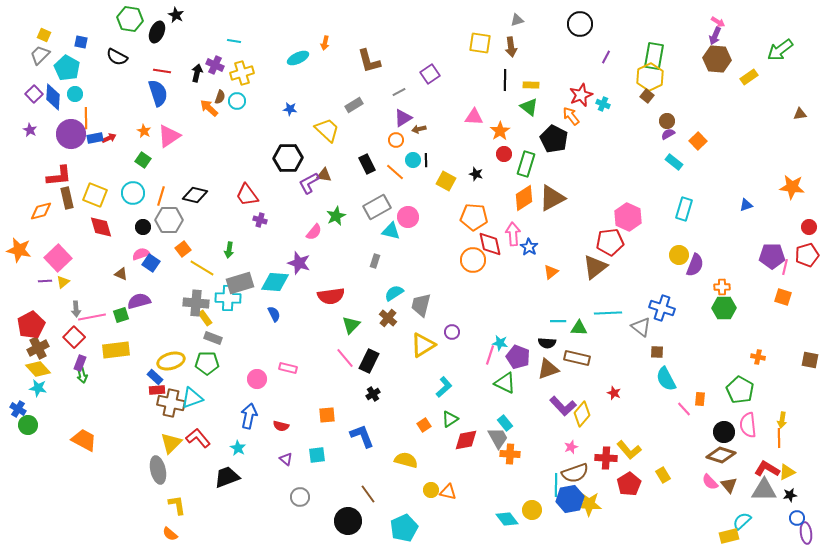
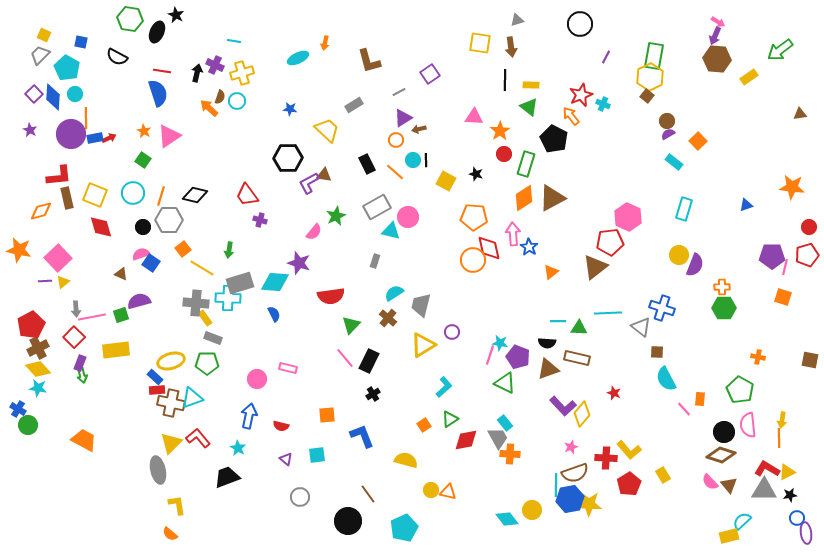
red diamond at (490, 244): moved 1 px left, 4 px down
